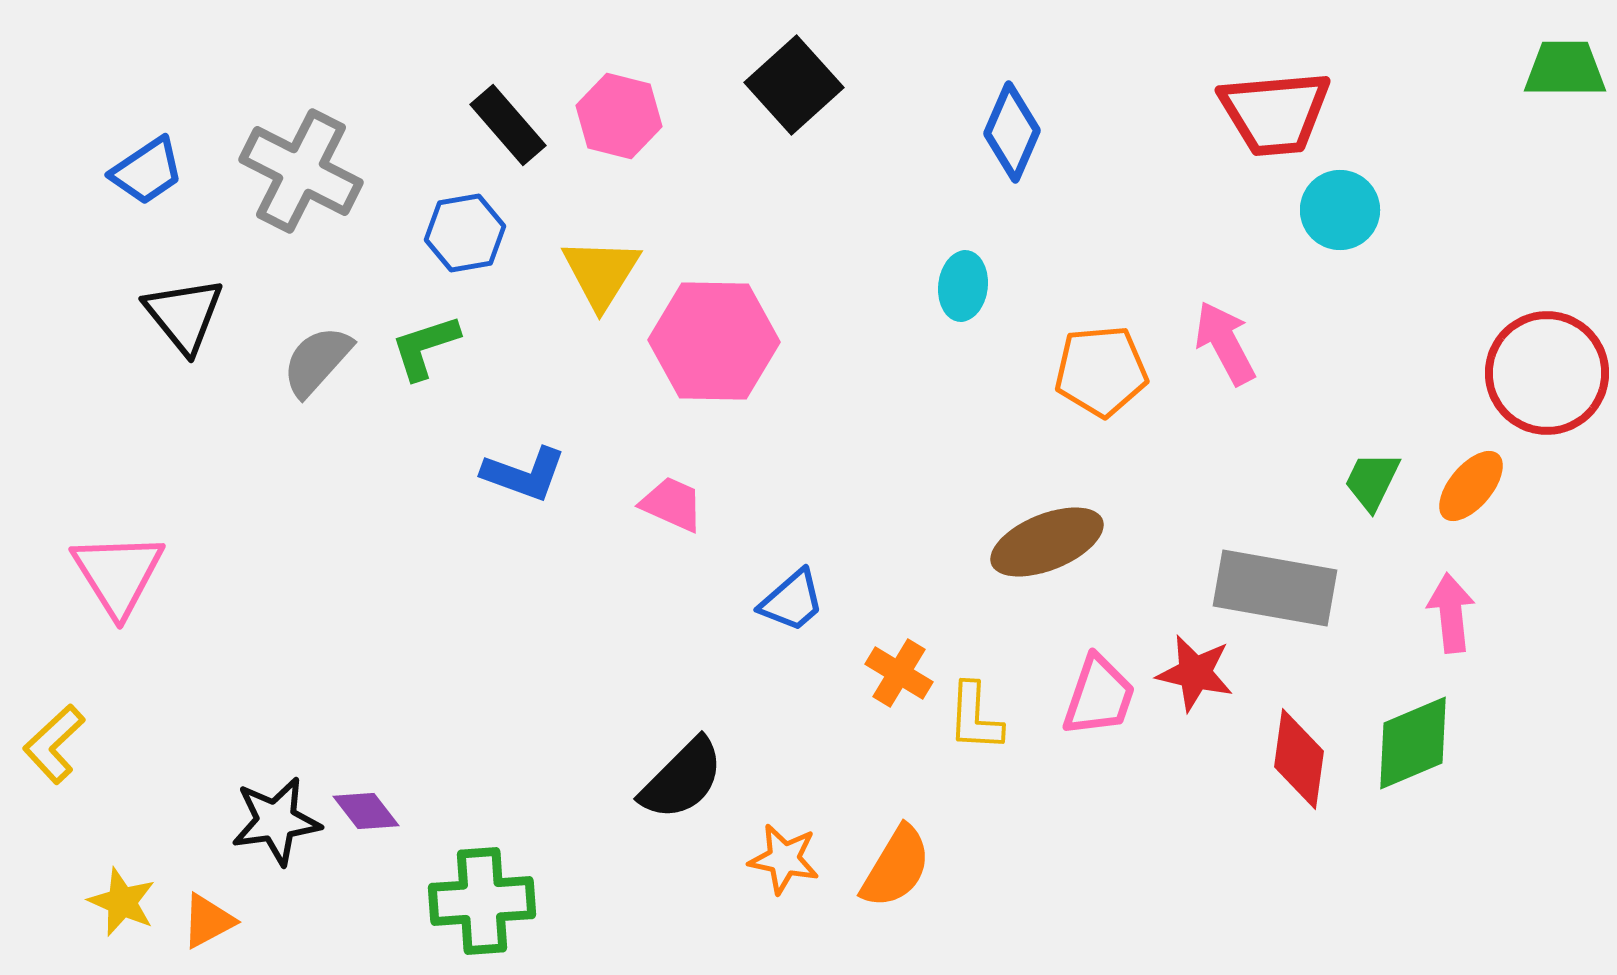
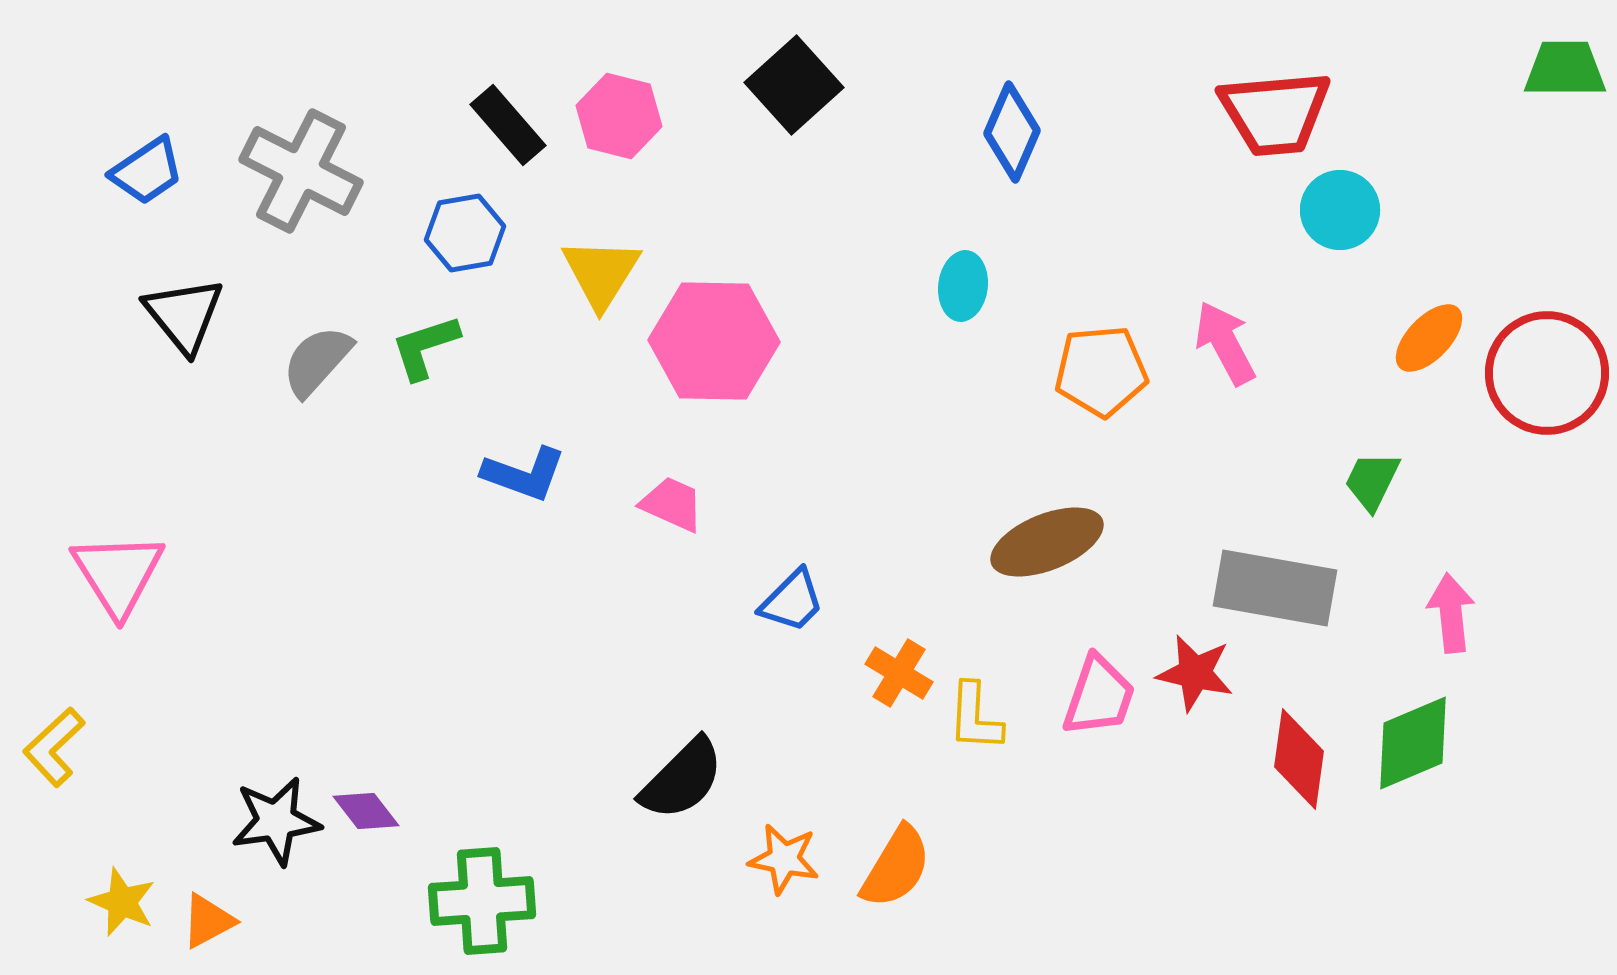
orange ellipse at (1471, 486): moved 42 px left, 148 px up; rotated 4 degrees clockwise
blue trapezoid at (792, 601): rotated 4 degrees counterclockwise
yellow L-shape at (54, 744): moved 3 px down
